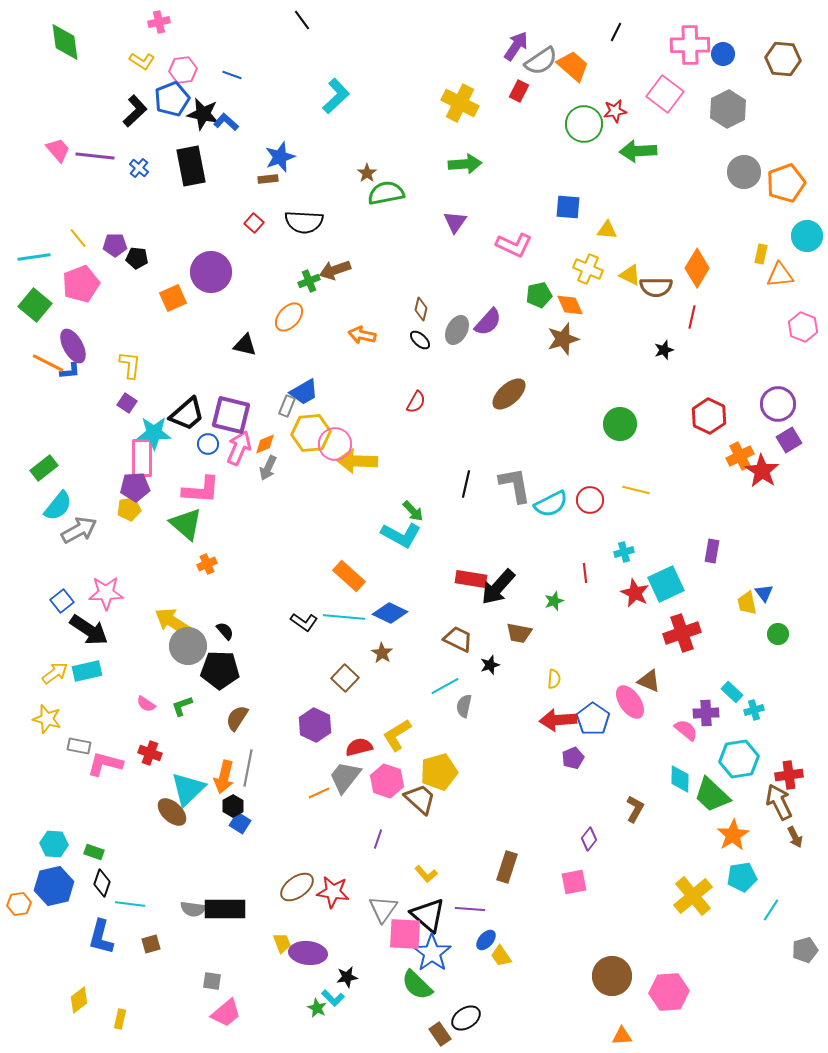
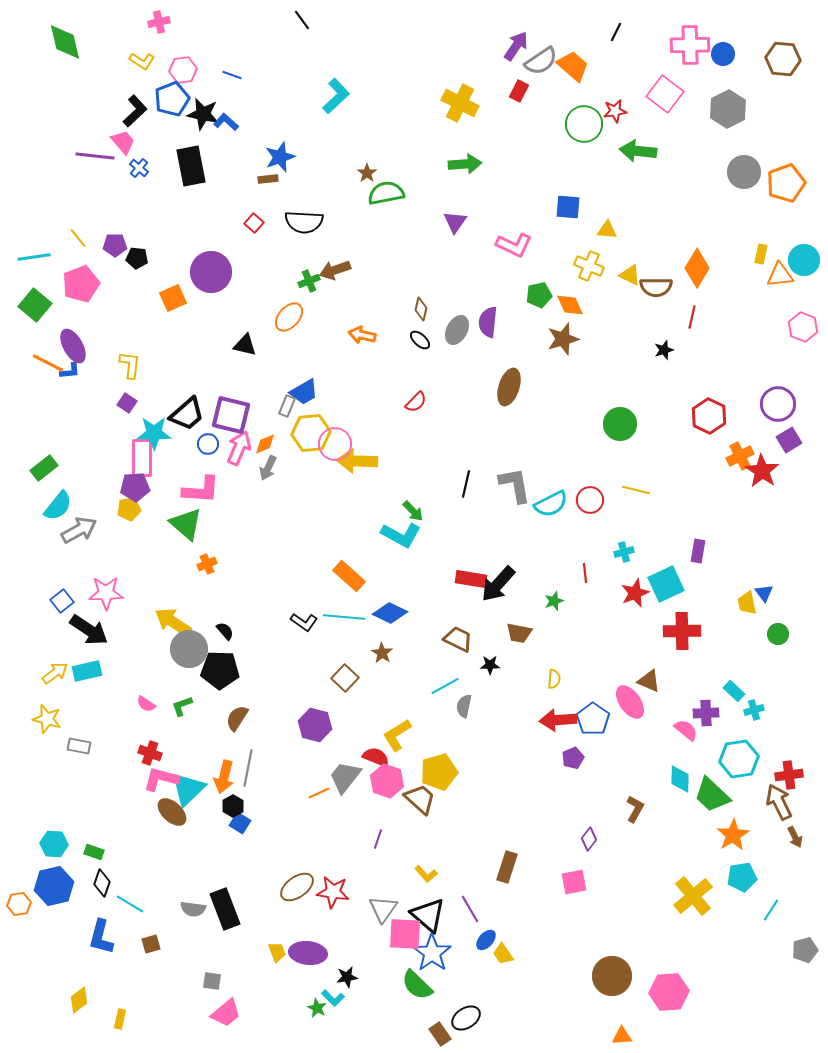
green diamond at (65, 42): rotated 6 degrees counterclockwise
pink trapezoid at (58, 150): moved 65 px right, 8 px up
green arrow at (638, 151): rotated 9 degrees clockwise
cyan circle at (807, 236): moved 3 px left, 24 px down
yellow cross at (588, 269): moved 1 px right, 3 px up
purple semicircle at (488, 322): rotated 144 degrees clockwise
brown ellipse at (509, 394): moved 7 px up; rotated 30 degrees counterclockwise
red semicircle at (416, 402): rotated 15 degrees clockwise
purple rectangle at (712, 551): moved 14 px left
black arrow at (498, 587): moved 3 px up
red star at (635, 593): rotated 24 degrees clockwise
red cross at (682, 633): moved 2 px up; rotated 18 degrees clockwise
gray circle at (188, 646): moved 1 px right, 3 px down
black star at (490, 665): rotated 18 degrees clockwise
cyan rectangle at (732, 692): moved 2 px right, 1 px up
purple hexagon at (315, 725): rotated 12 degrees counterclockwise
red semicircle at (359, 747): moved 17 px right, 10 px down; rotated 36 degrees clockwise
pink L-shape at (105, 764): moved 56 px right, 15 px down
cyan line at (130, 904): rotated 24 degrees clockwise
black rectangle at (225, 909): rotated 69 degrees clockwise
purple line at (470, 909): rotated 56 degrees clockwise
yellow trapezoid at (282, 943): moved 5 px left, 9 px down
yellow trapezoid at (501, 956): moved 2 px right, 2 px up
